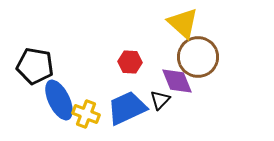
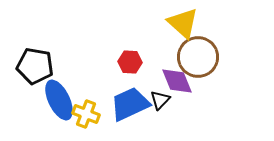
blue trapezoid: moved 3 px right, 4 px up
